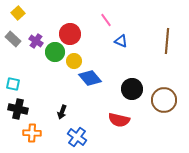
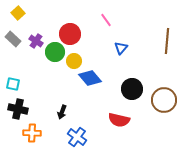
blue triangle: moved 7 px down; rotated 48 degrees clockwise
